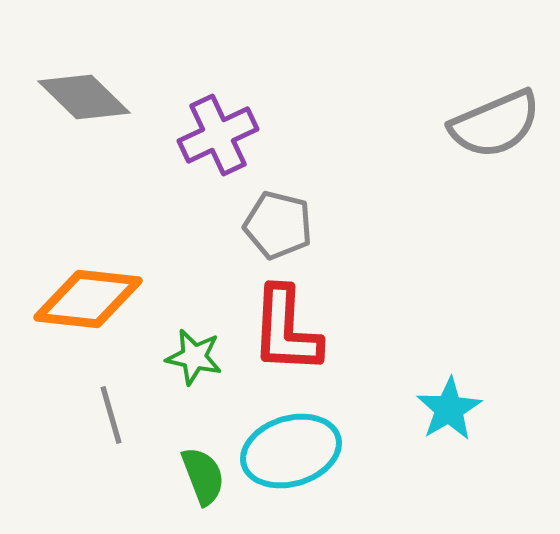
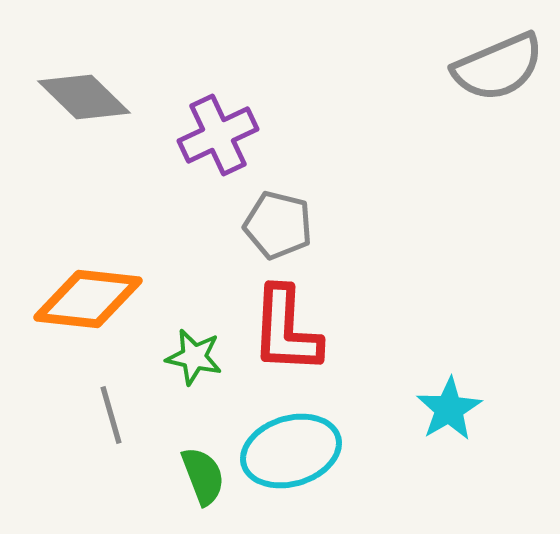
gray semicircle: moved 3 px right, 57 px up
